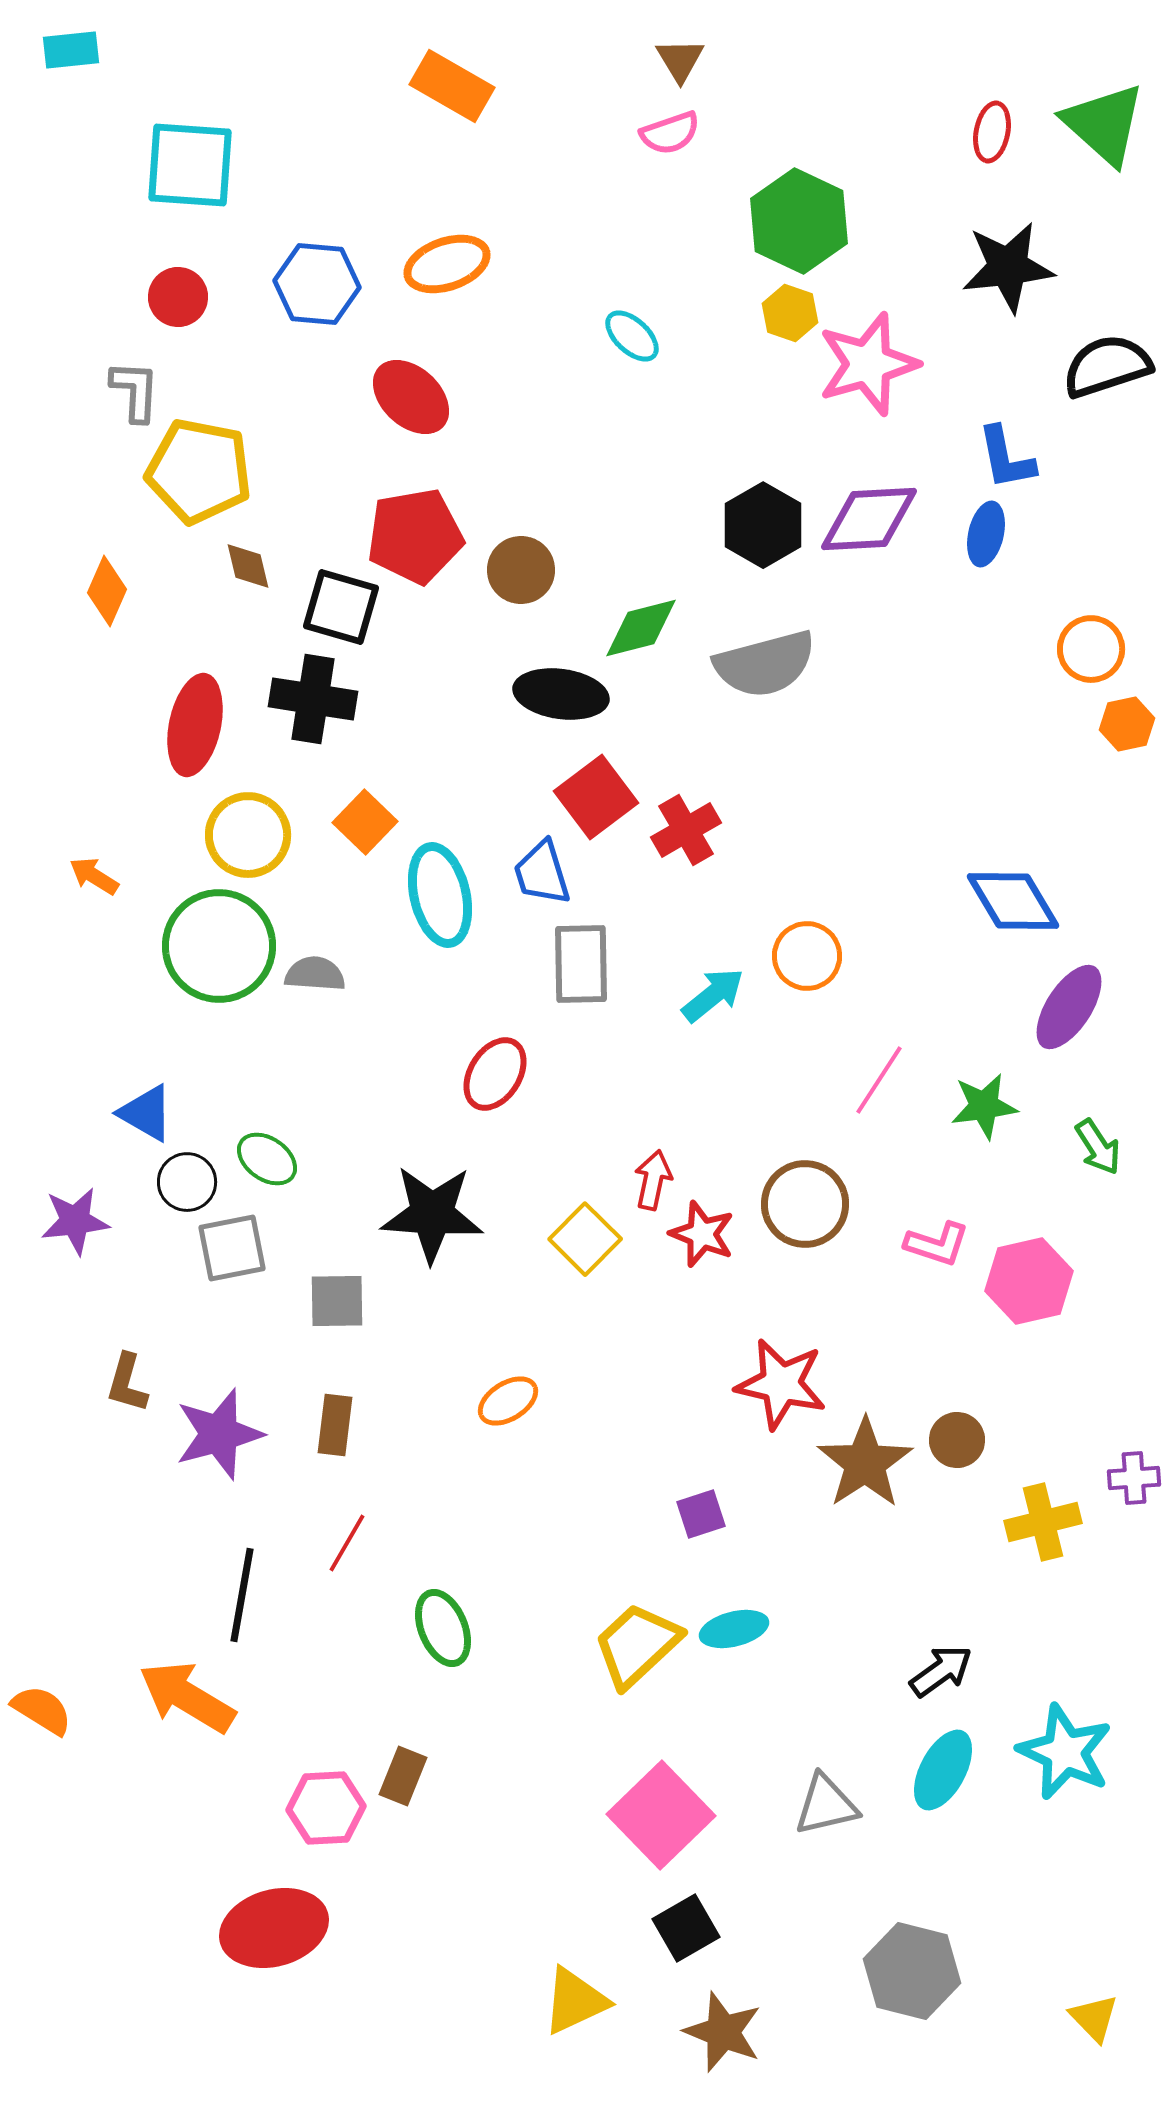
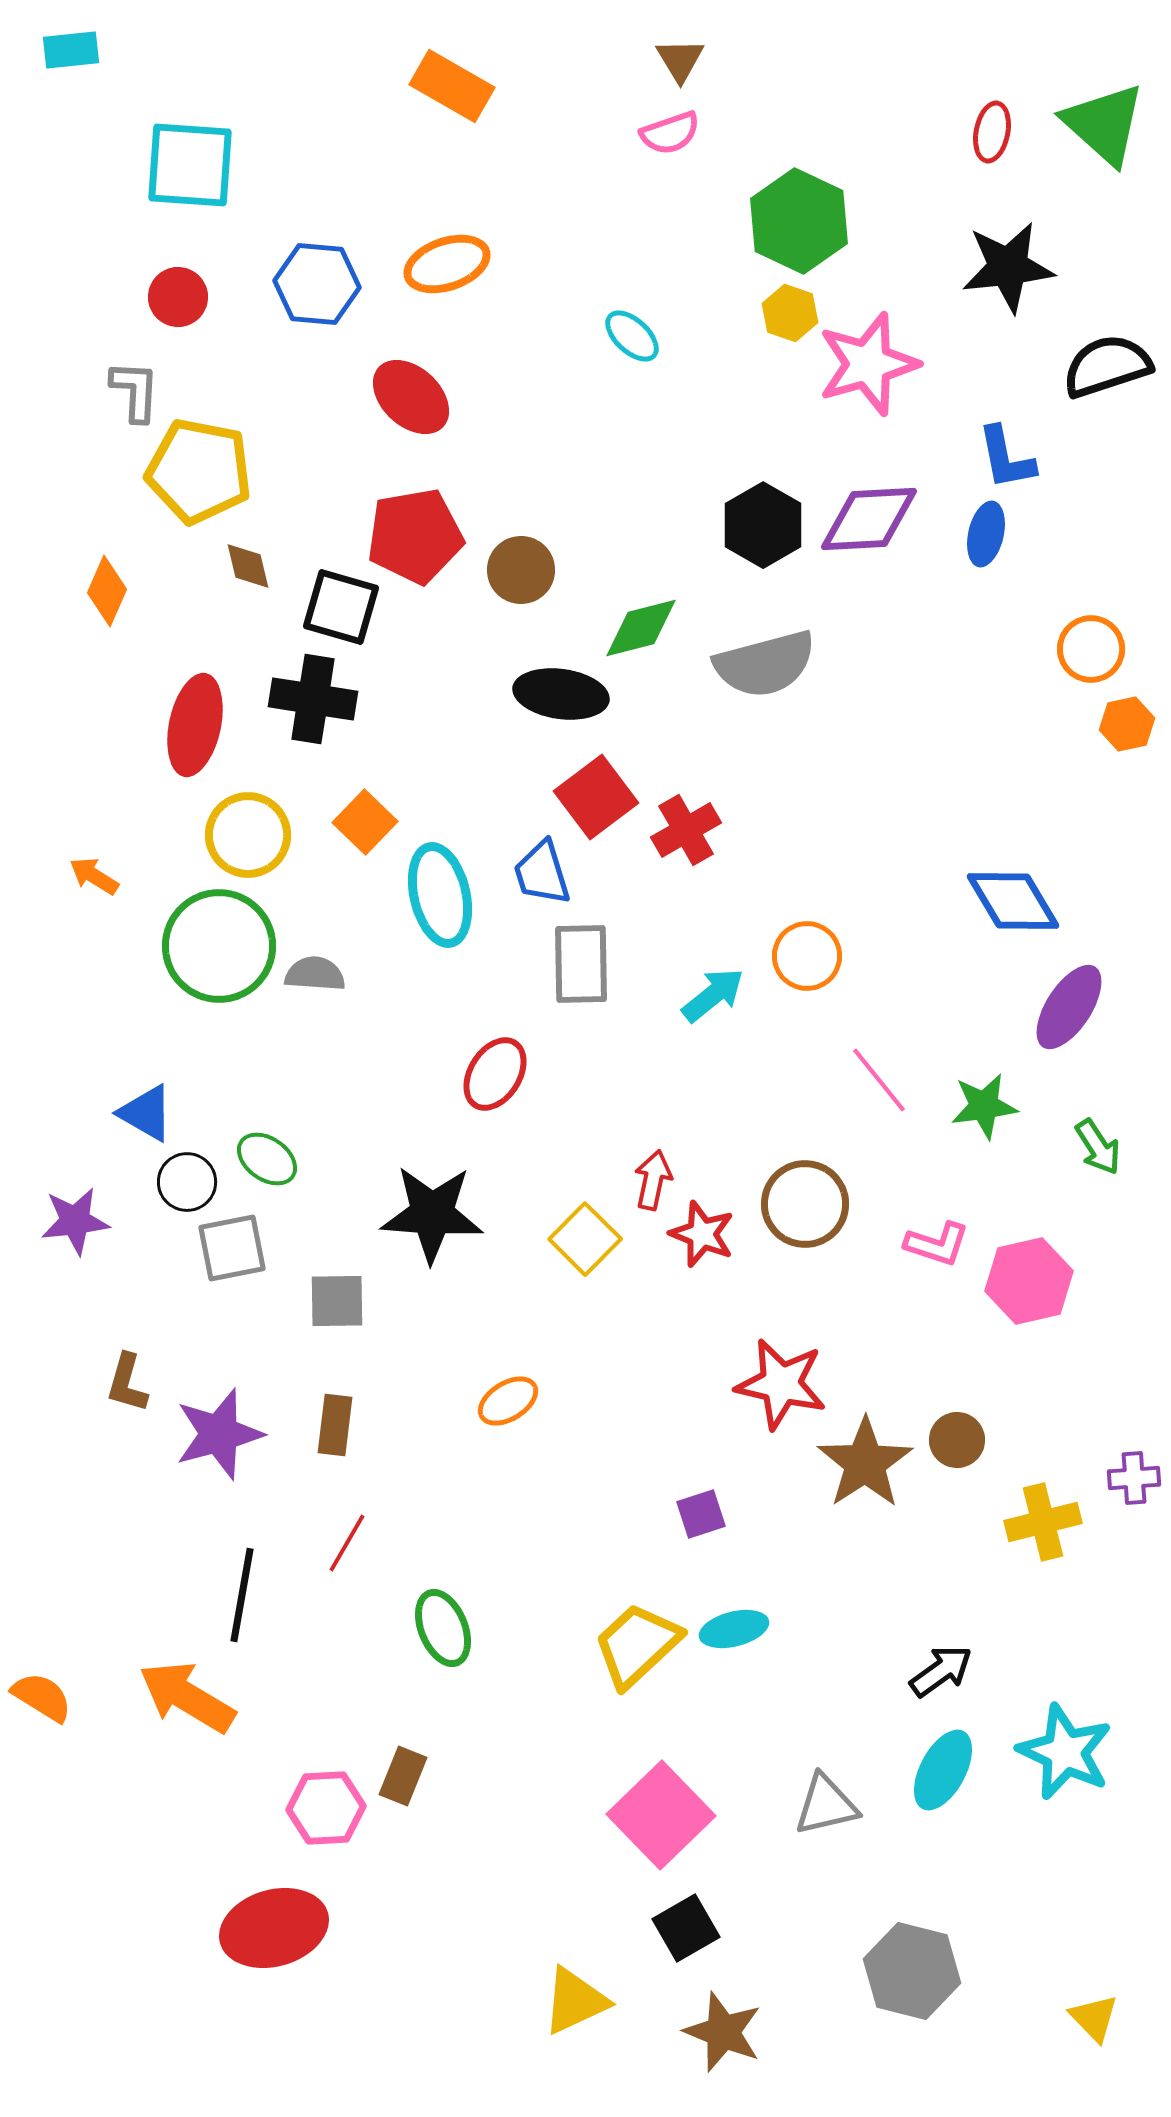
pink line at (879, 1080): rotated 72 degrees counterclockwise
orange semicircle at (42, 1710): moved 13 px up
